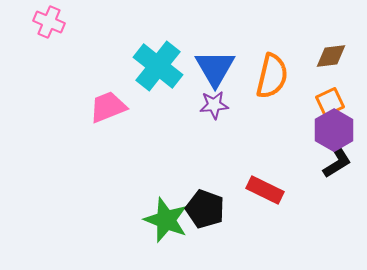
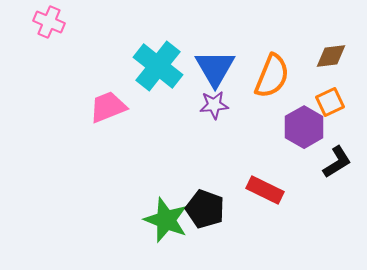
orange semicircle: rotated 9 degrees clockwise
purple hexagon: moved 30 px left, 3 px up
